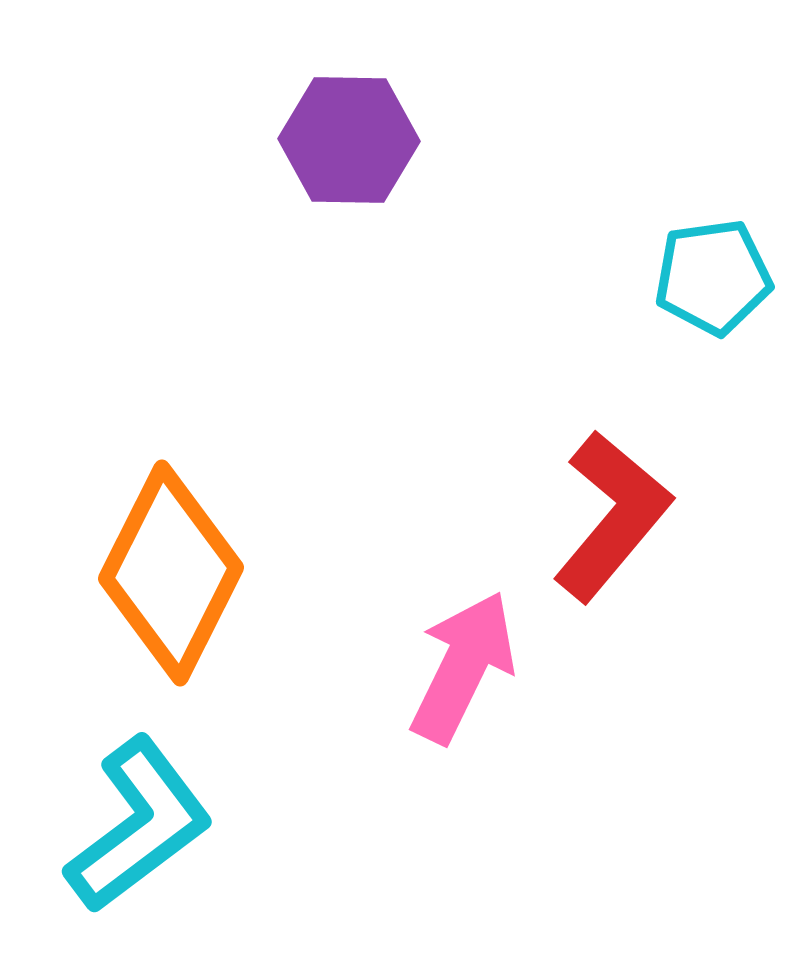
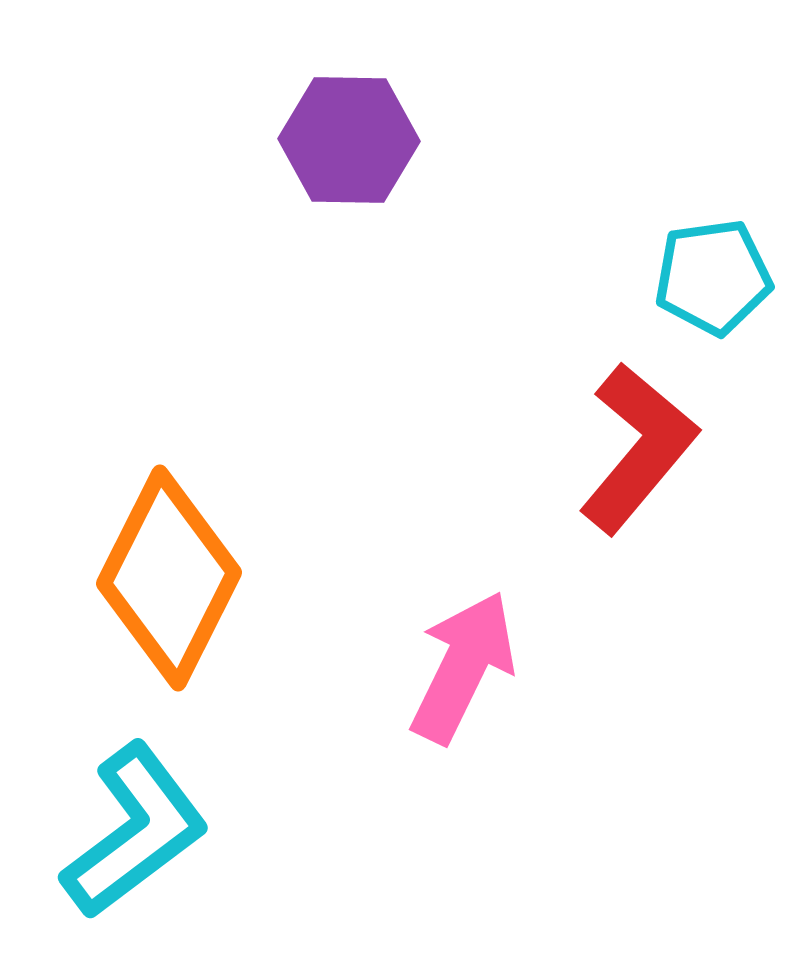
red L-shape: moved 26 px right, 68 px up
orange diamond: moved 2 px left, 5 px down
cyan L-shape: moved 4 px left, 6 px down
